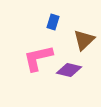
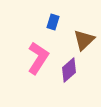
pink L-shape: rotated 136 degrees clockwise
purple diamond: rotated 55 degrees counterclockwise
